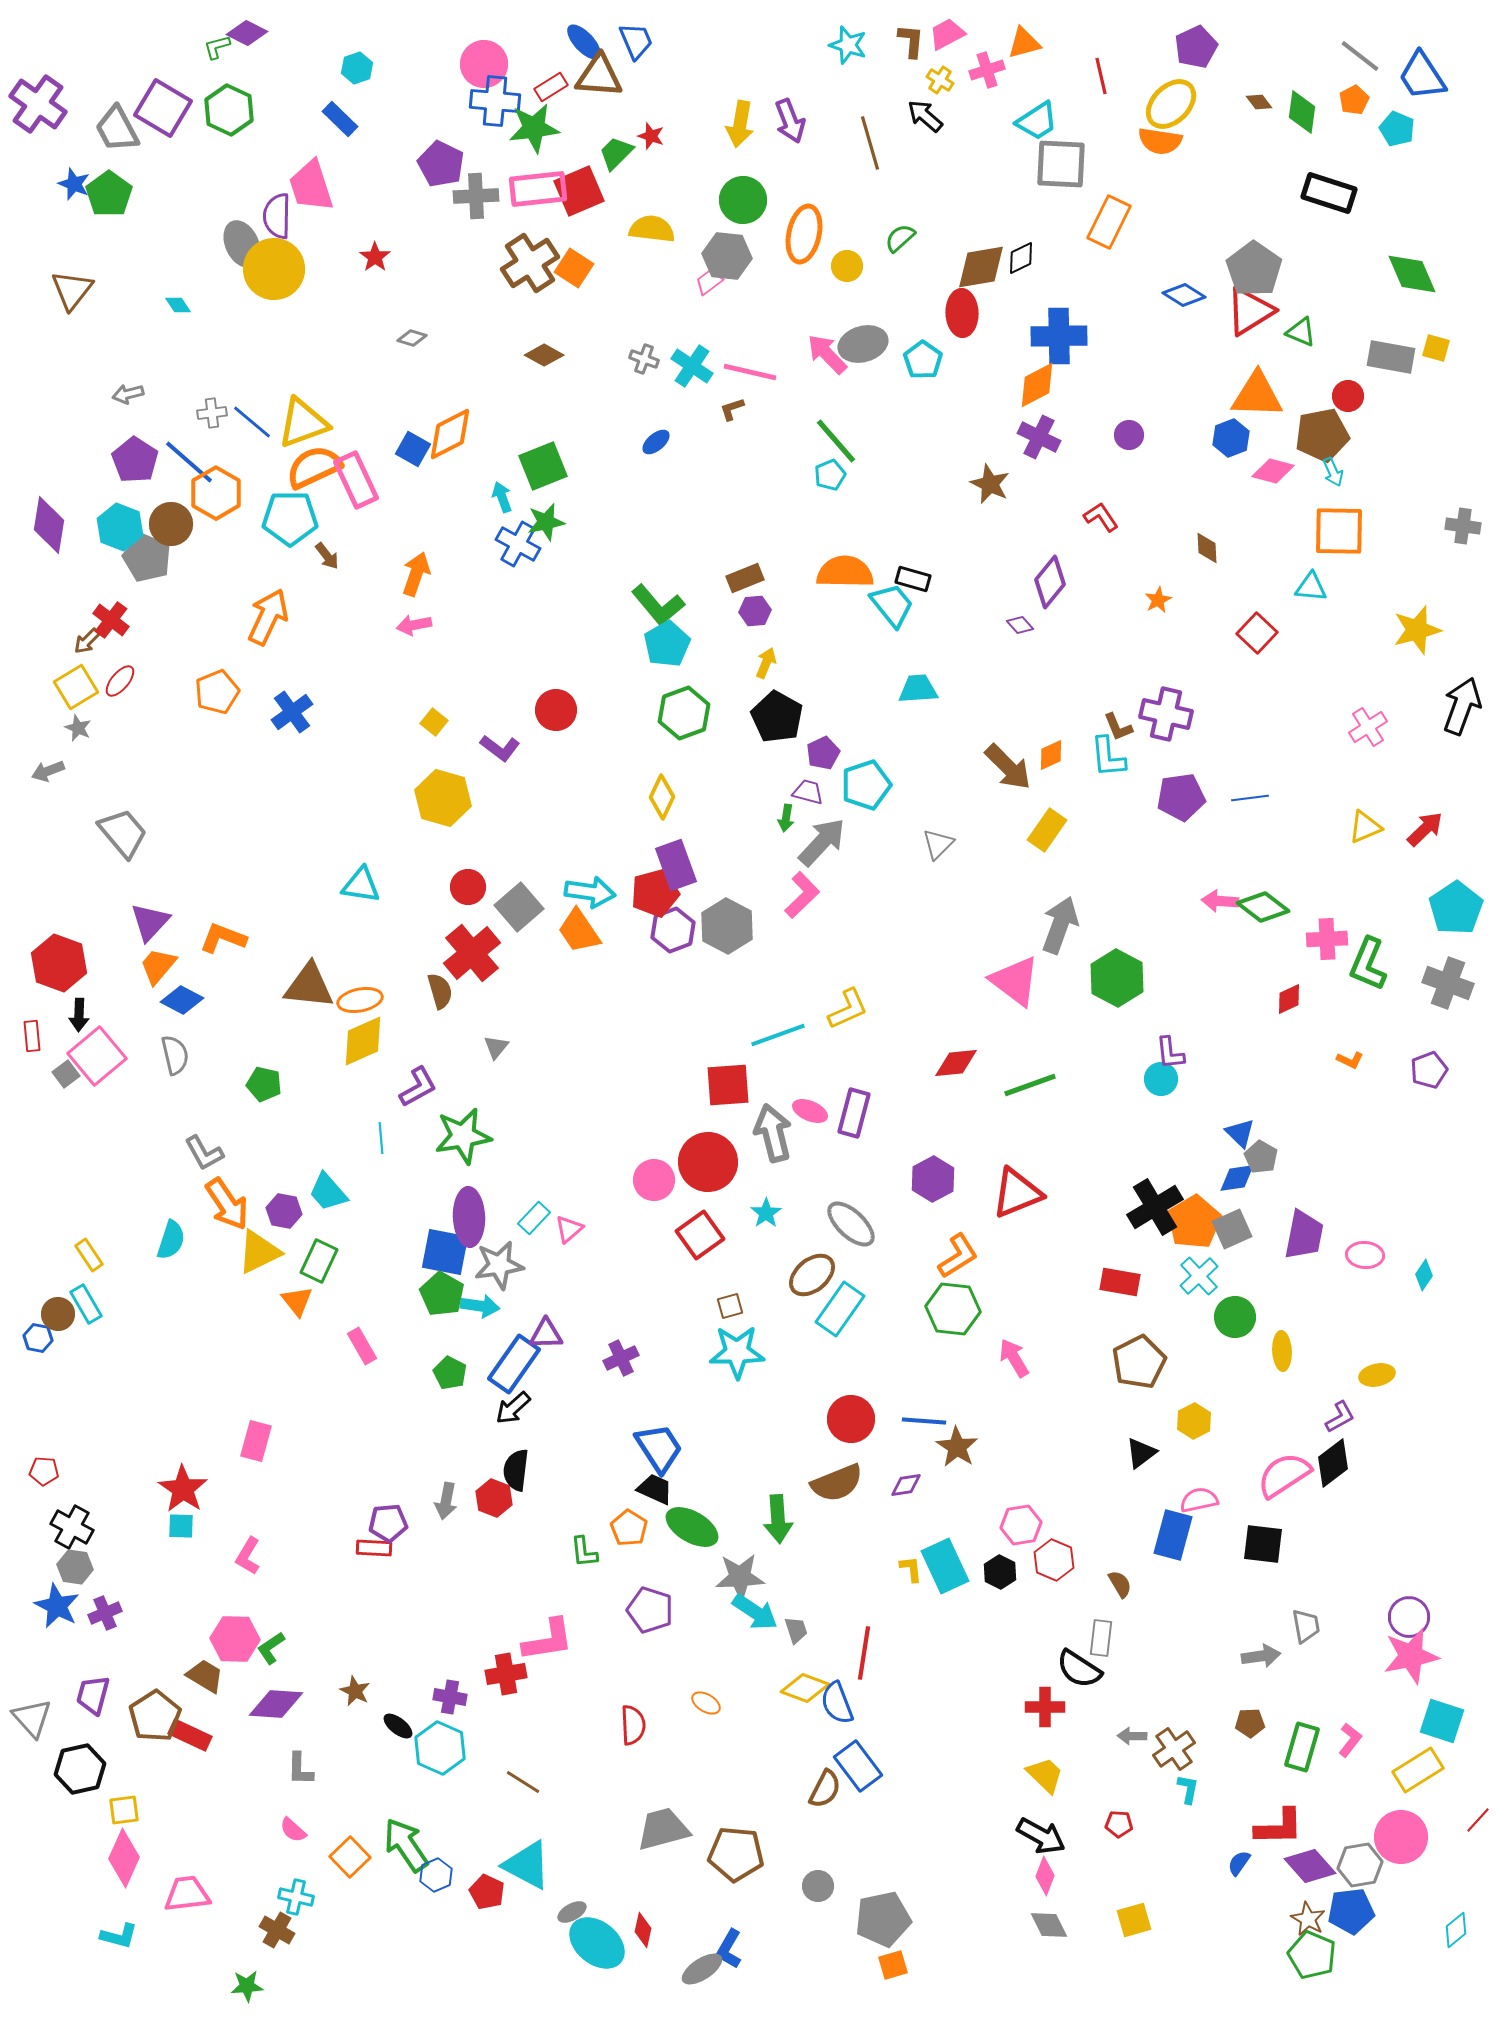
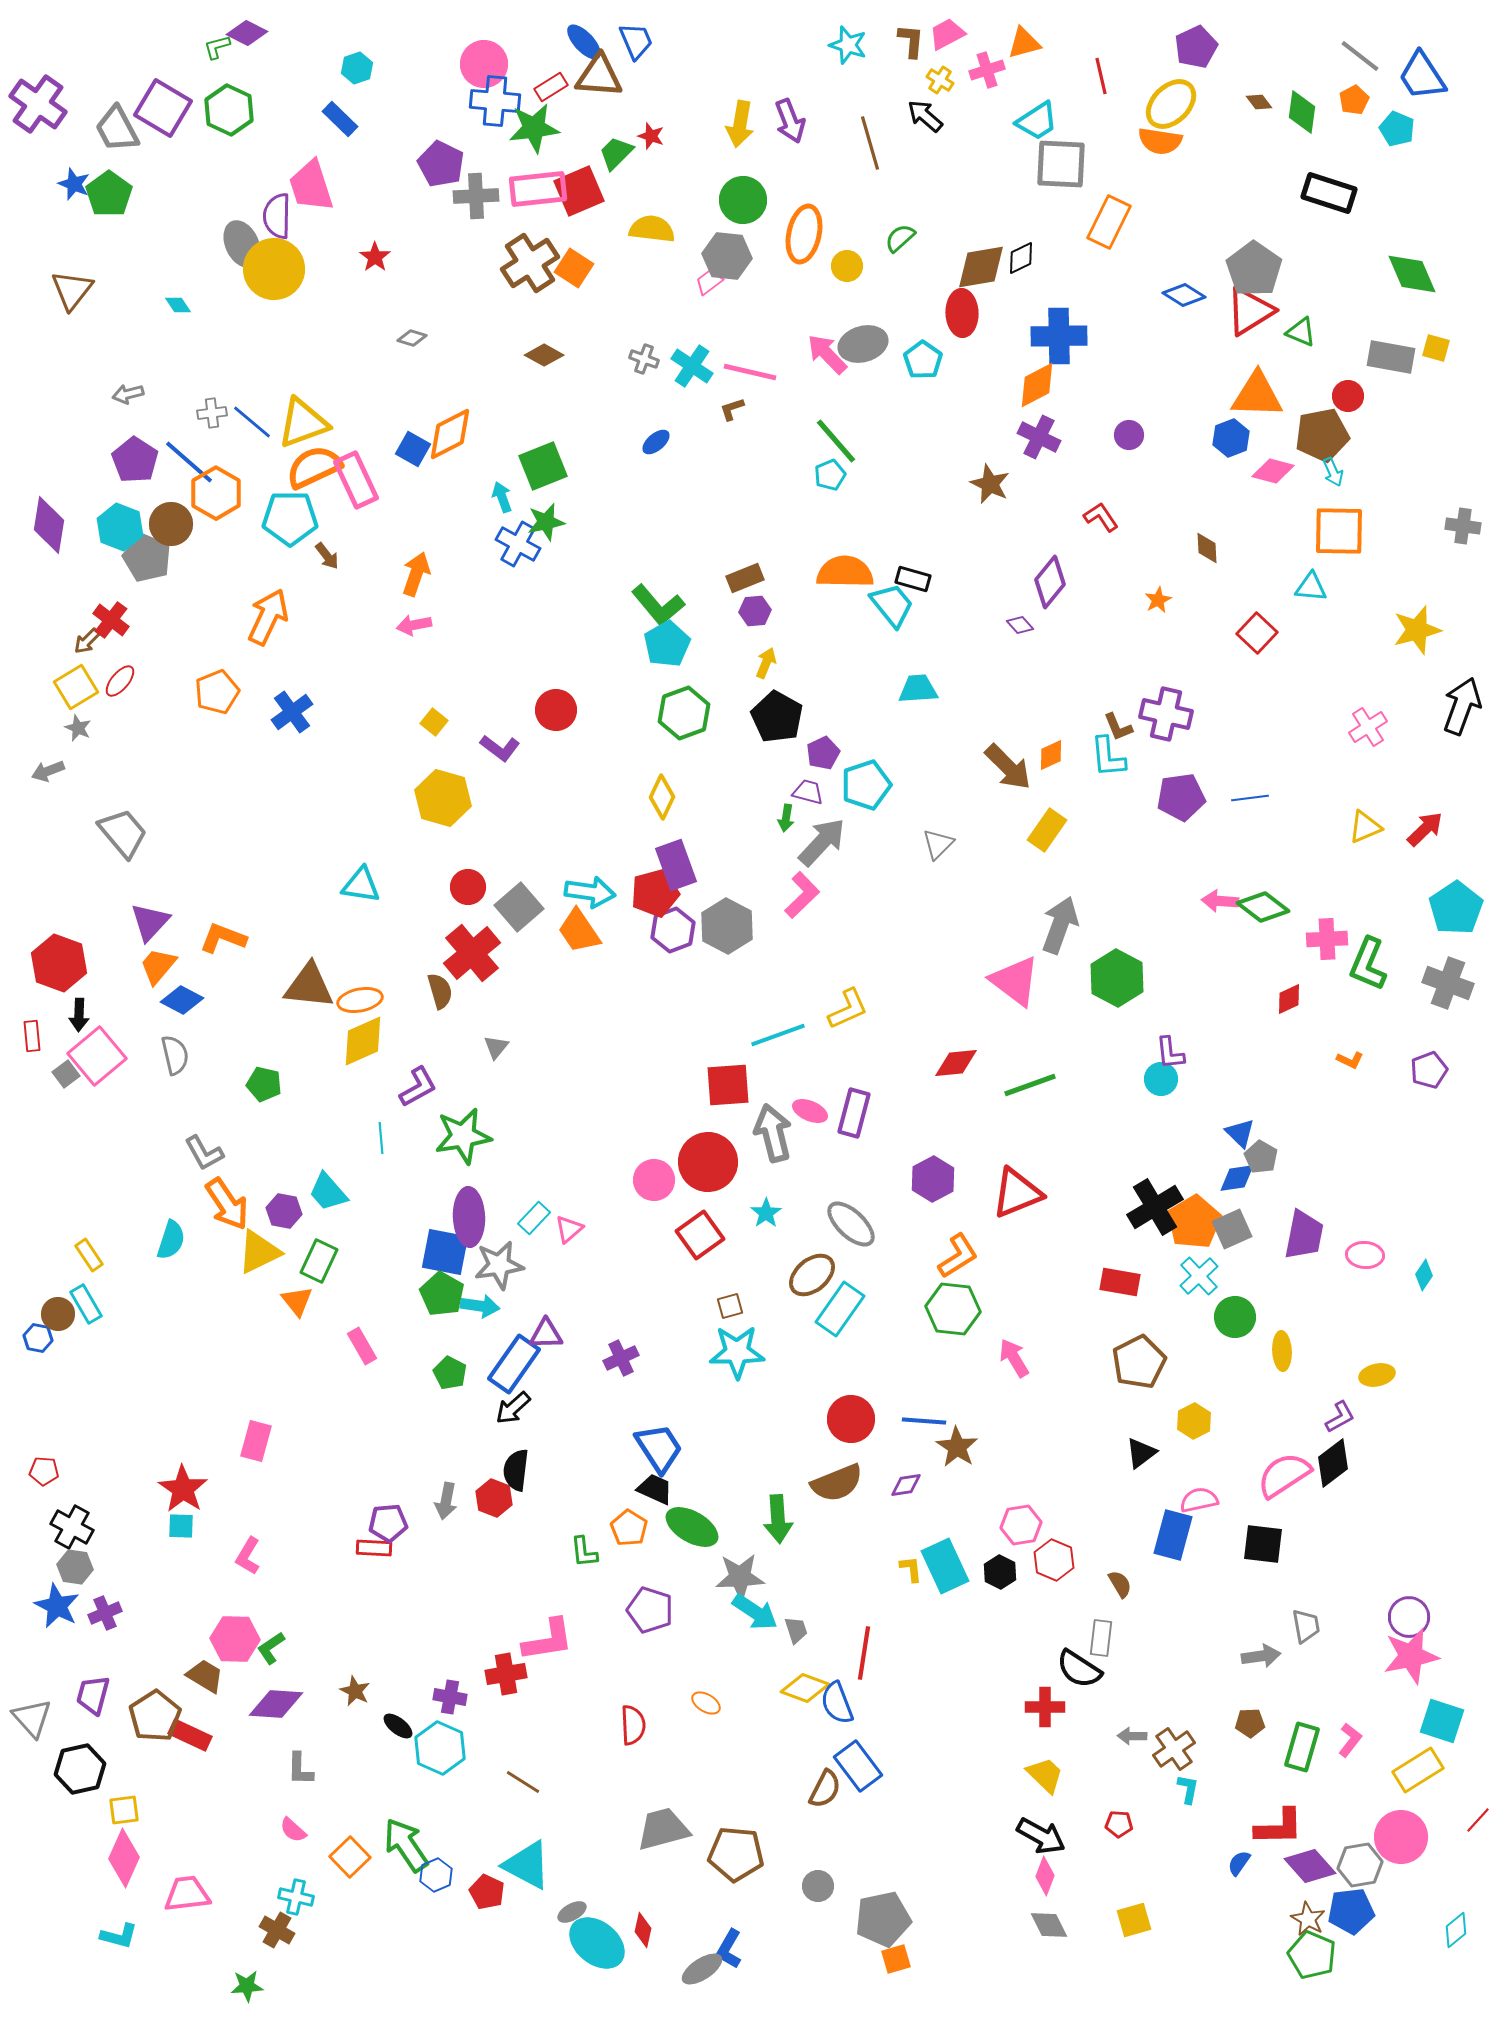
orange square at (893, 1965): moved 3 px right, 6 px up
